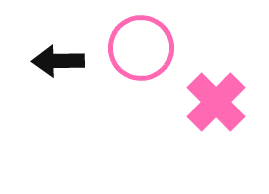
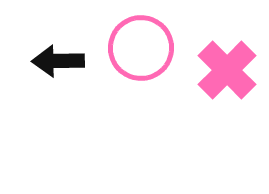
pink cross: moved 11 px right, 32 px up
